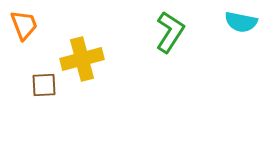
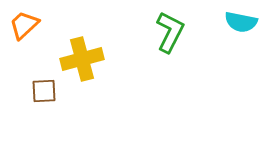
orange trapezoid: rotated 112 degrees counterclockwise
green L-shape: rotated 6 degrees counterclockwise
brown square: moved 6 px down
